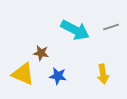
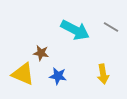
gray line: rotated 49 degrees clockwise
